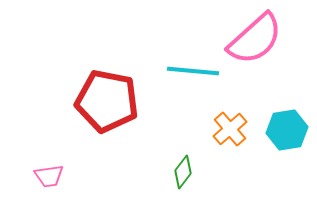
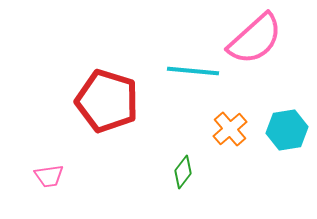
red pentagon: rotated 6 degrees clockwise
